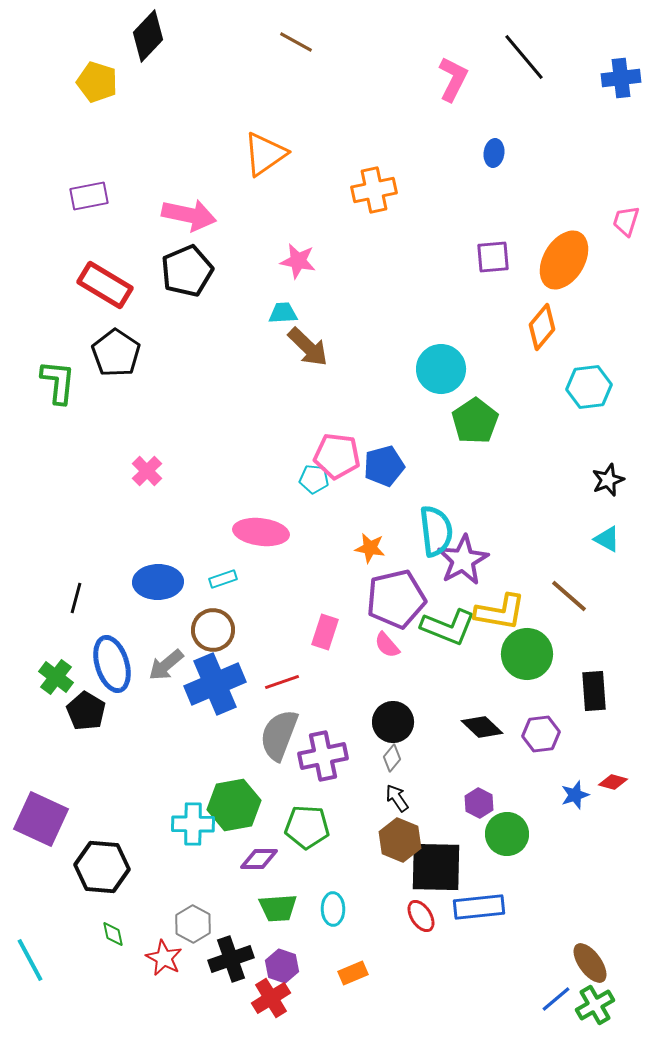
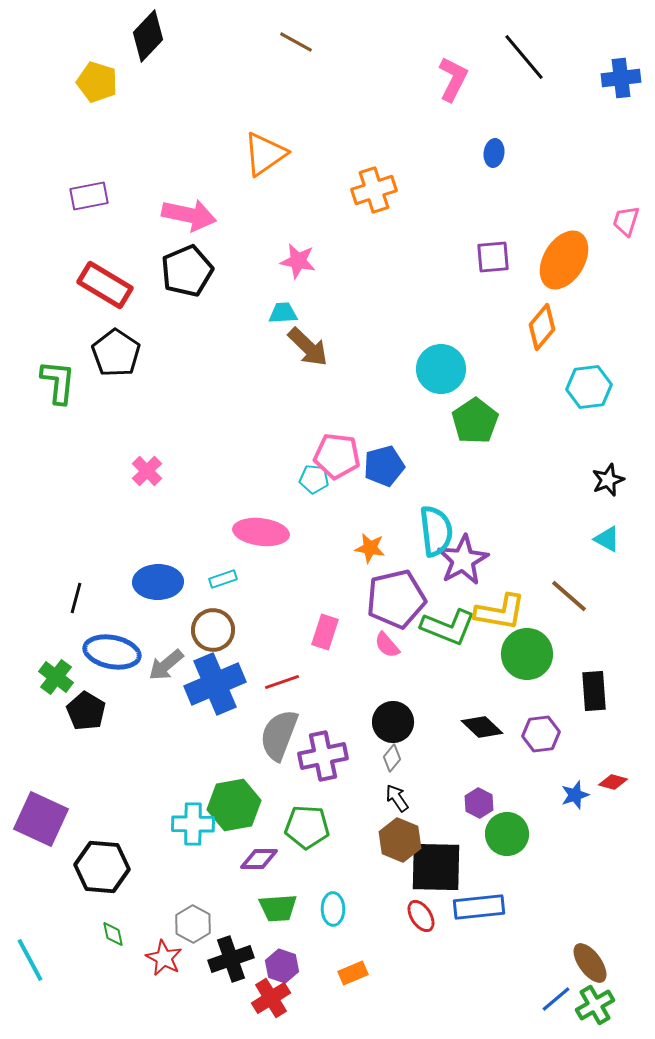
orange cross at (374, 190): rotated 6 degrees counterclockwise
blue ellipse at (112, 664): moved 12 px up; rotated 62 degrees counterclockwise
